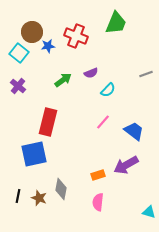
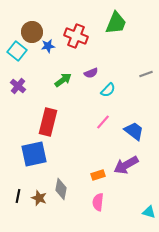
cyan square: moved 2 px left, 2 px up
